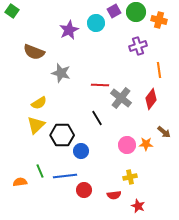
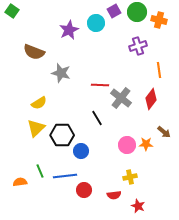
green circle: moved 1 px right
yellow triangle: moved 3 px down
